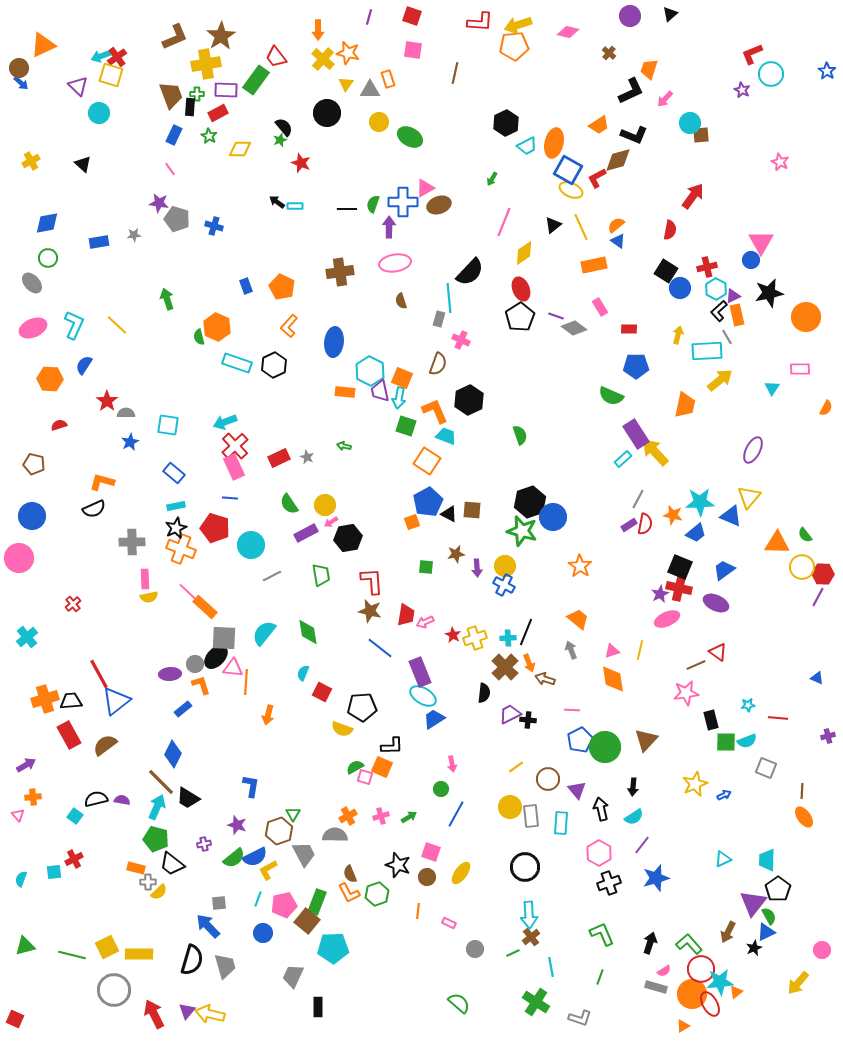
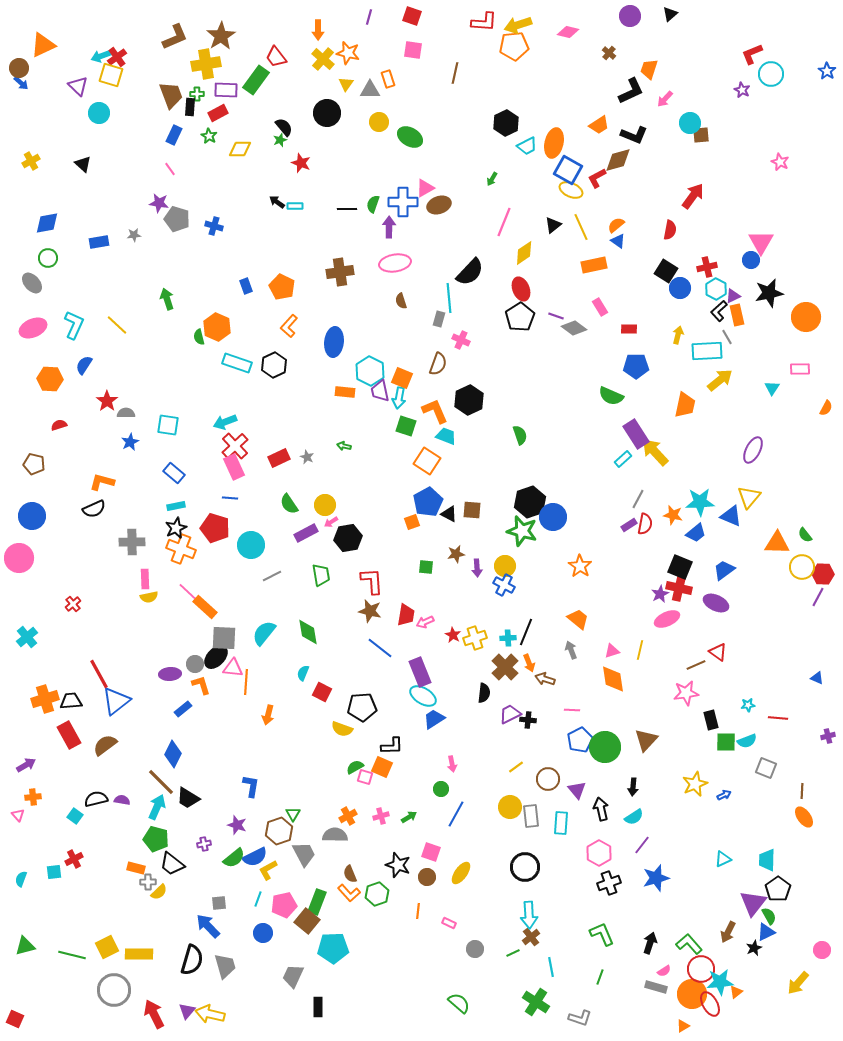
red L-shape at (480, 22): moved 4 px right
orange L-shape at (349, 893): rotated 15 degrees counterclockwise
